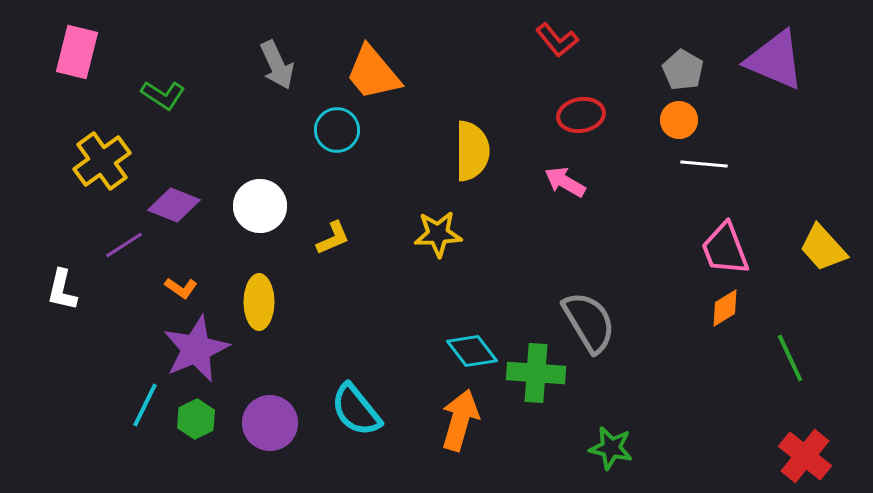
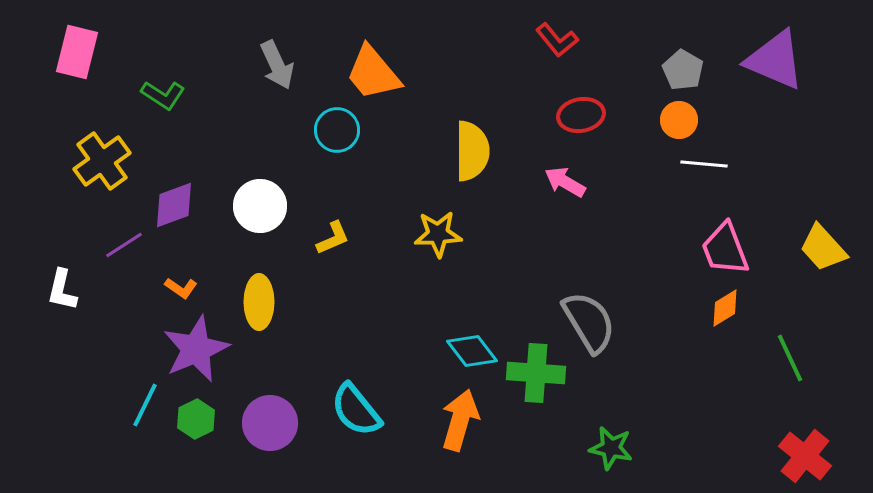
purple diamond: rotated 42 degrees counterclockwise
